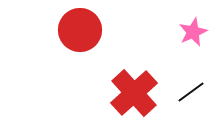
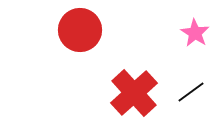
pink star: moved 2 px right, 1 px down; rotated 16 degrees counterclockwise
